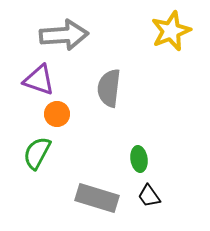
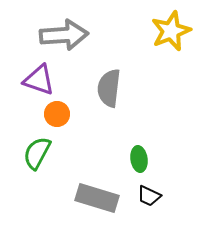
black trapezoid: rotated 30 degrees counterclockwise
